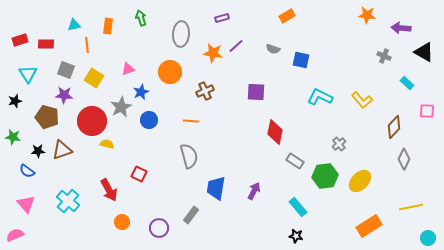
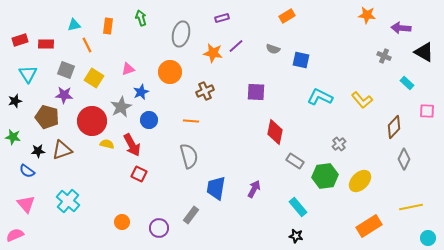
gray ellipse at (181, 34): rotated 10 degrees clockwise
orange line at (87, 45): rotated 21 degrees counterclockwise
red arrow at (109, 190): moved 23 px right, 45 px up
purple arrow at (254, 191): moved 2 px up
